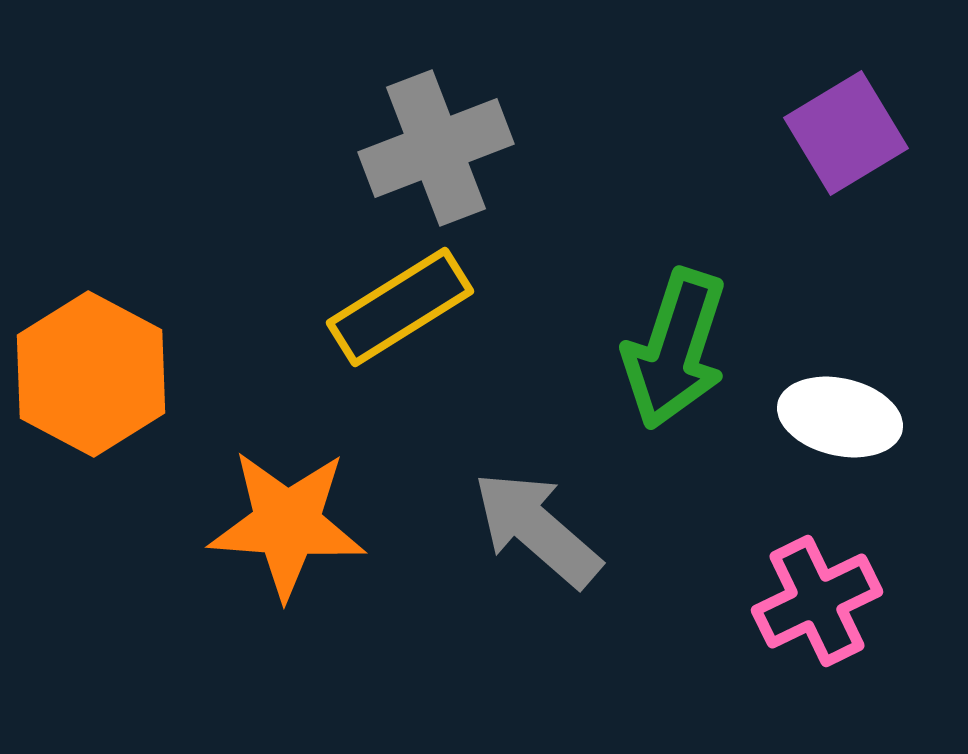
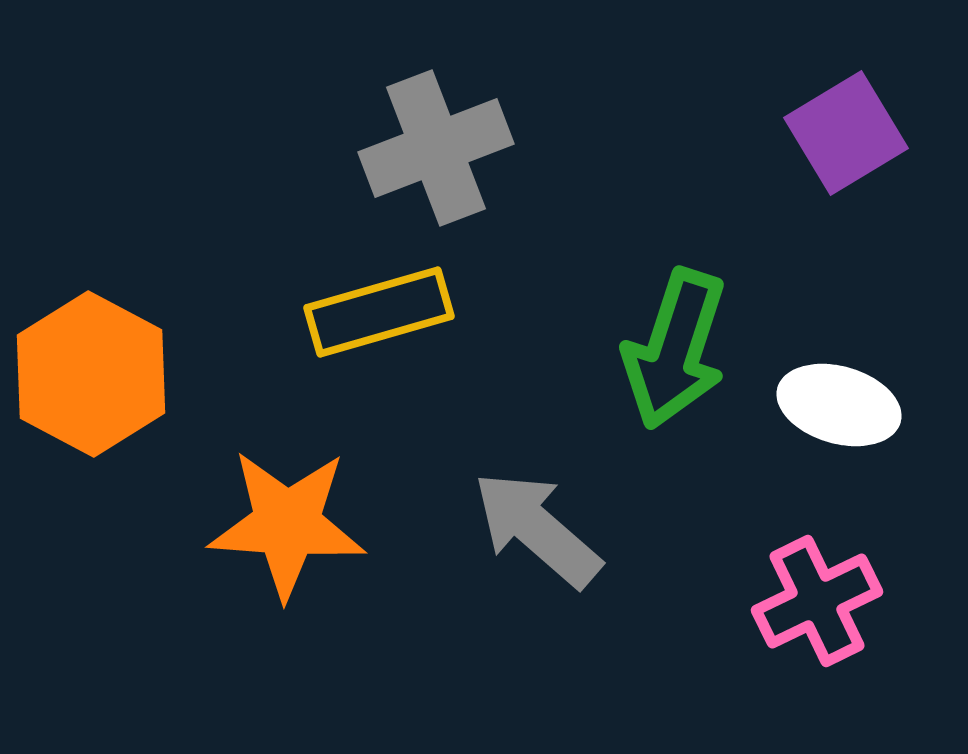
yellow rectangle: moved 21 px left, 5 px down; rotated 16 degrees clockwise
white ellipse: moved 1 px left, 12 px up; rotated 3 degrees clockwise
